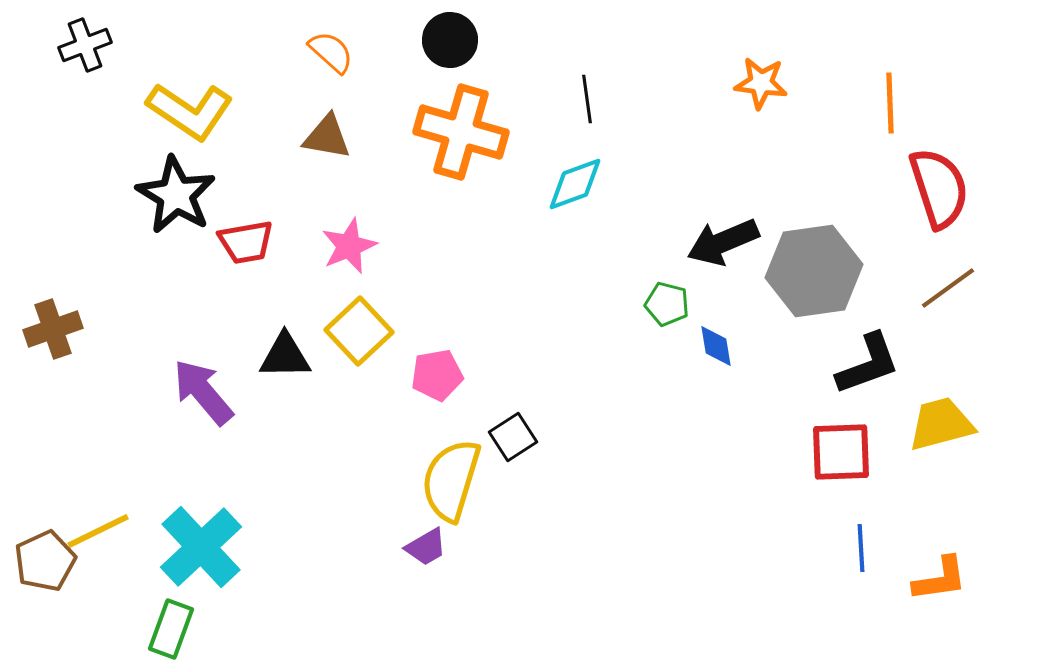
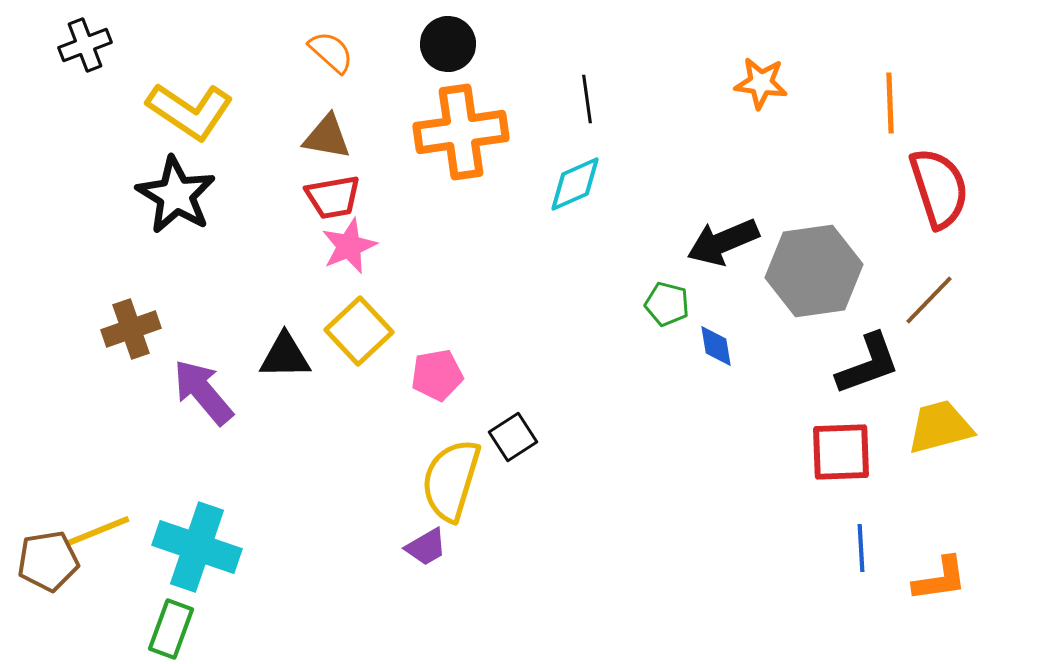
black circle: moved 2 px left, 4 px down
orange cross: rotated 24 degrees counterclockwise
cyan diamond: rotated 4 degrees counterclockwise
red trapezoid: moved 87 px right, 45 px up
brown line: moved 19 px left, 12 px down; rotated 10 degrees counterclockwise
brown cross: moved 78 px right
yellow trapezoid: moved 1 px left, 3 px down
yellow line: rotated 4 degrees clockwise
cyan cross: moved 4 px left; rotated 28 degrees counterclockwise
brown pentagon: moved 3 px right; rotated 16 degrees clockwise
